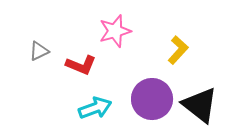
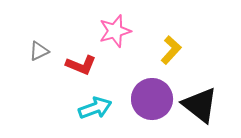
yellow L-shape: moved 7 px left
